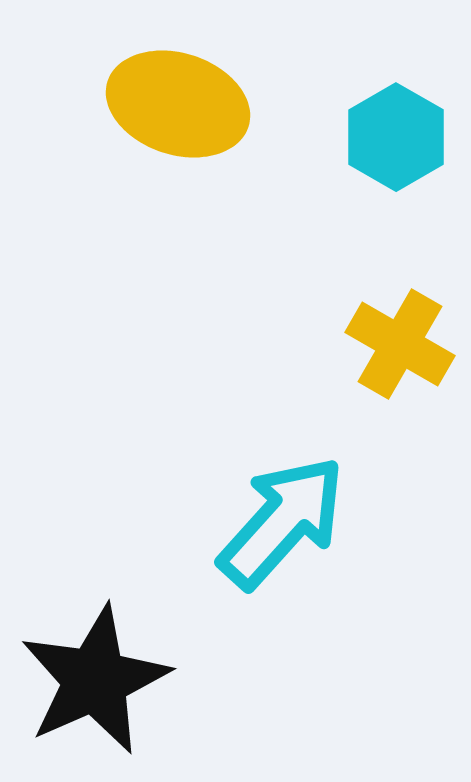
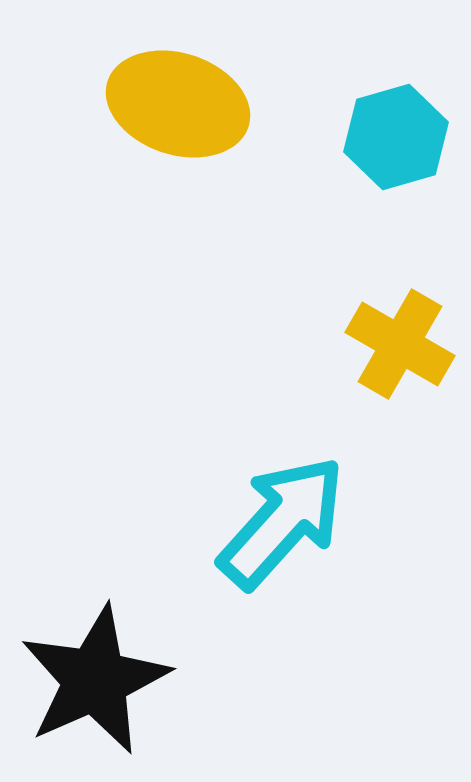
cyan hexagon: rotated 14 degrees clockwise
